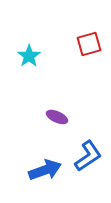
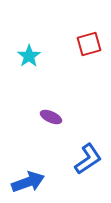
purple ellipse: moved 6 px left
blue L-shape: moved 3 px down
blue arrow: moved 17 px left, 12 px down
